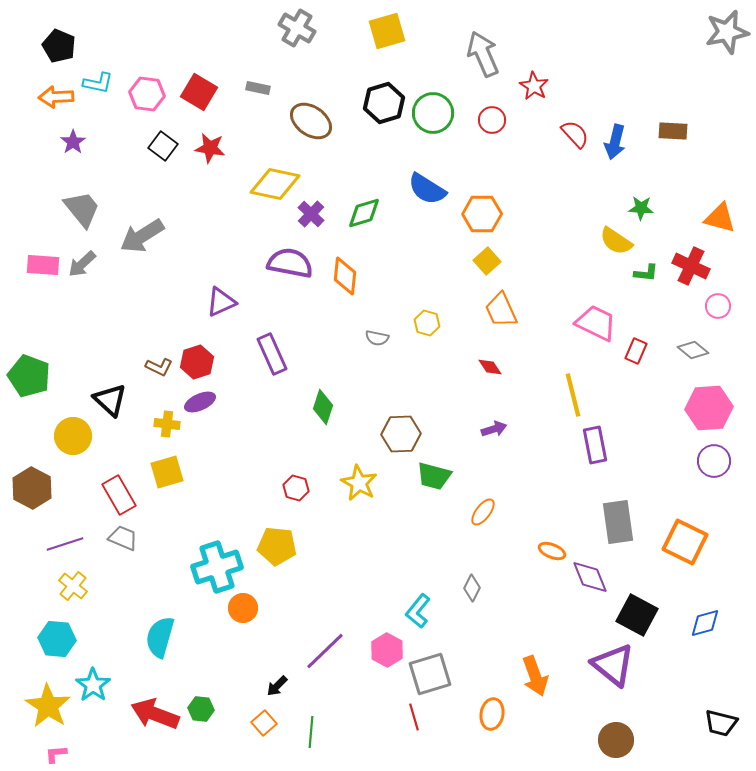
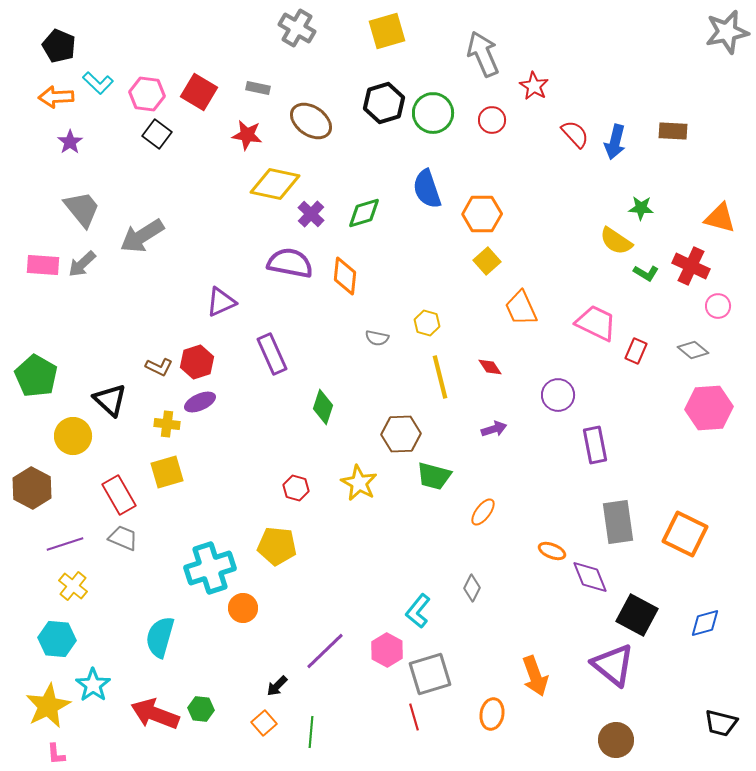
cyan L-shape at (98, 83): rotated 32 degrees clockwise
purple star at (73, 142): moved 3 px left
black square at (163, 146): moved 6 px left, 12 px up
red star at (210, 148): moved 37 px right, 13 px up
blue semicircle at (427, 189): rotated 39 degrees clockwise
green L-shape at (646, 273): rotated 25 degrees clockwise
orange trapezoid at (501, 310): moved 20 px right, 2 px up
green pentagon at (29, 376): moved 7 px right; rotated 9 degrees clockwise
yellow line at (573, 395): moved 133 px left, 18 px up
purple circle at (714, 461): moved 156 px left, 66 px up
orange square at (685, 542): moved 8 px up
cyan cross at (217, 567): moved 7 px left, 1 px down
yellow star at (48, 706): rotated 12 degrees clockwise
pink L-shape at (56, 754): rotated 90 degrees counterclockwise
